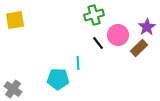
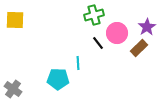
yellow square: rotated 12 degrees clockwise
pink circle: moved 1 px left, 2 px up
